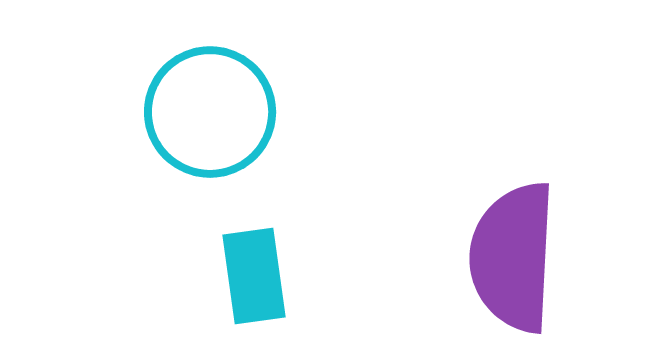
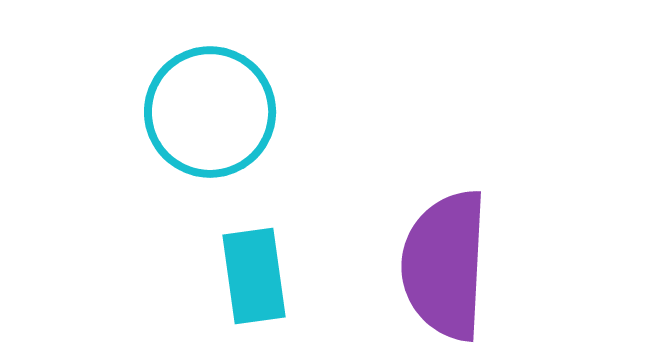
purple semicircle: moved 68 px left, 8 px down
